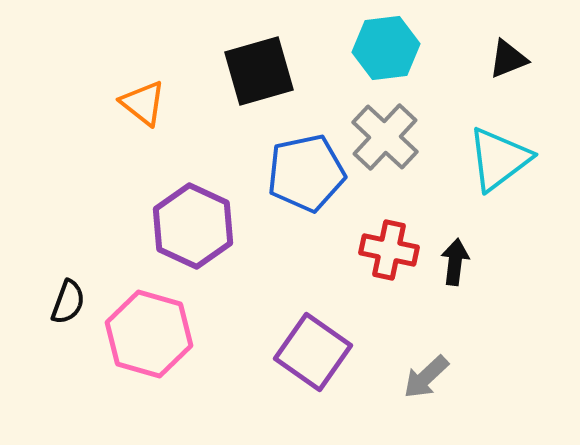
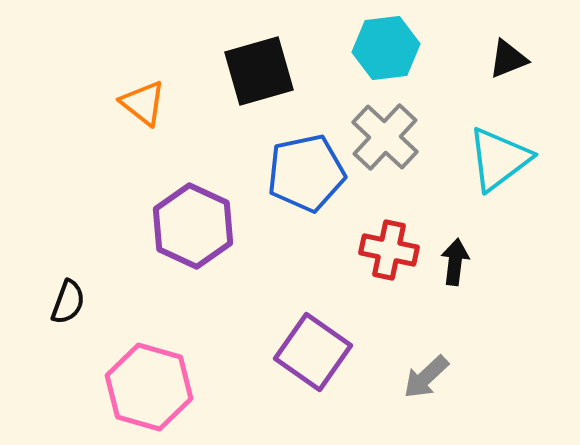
pink hexagon: moved 53 px down
